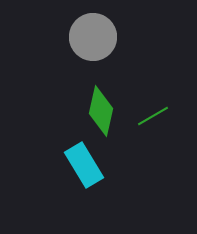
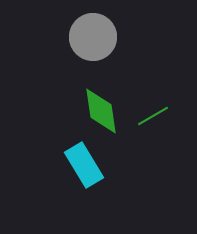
green diamond: rotated 21 degrees counterclockwise
